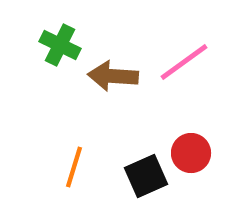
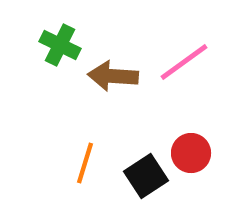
orange line: moved 11 px right, 4 px up
black square: rotated 9 degrees counterclockwise
